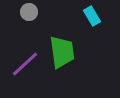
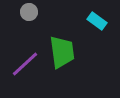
cyan rectangle: moved 5 px right, 5 px down; rotated 24 degrees counterclockwise
